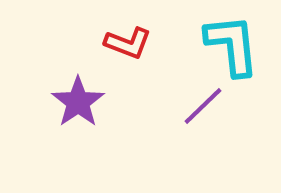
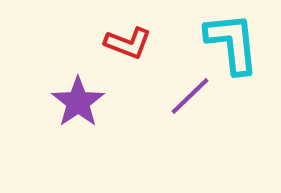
cyan L-shape: moved 2 px up
purple line: moved 13 px left, 10 px up
